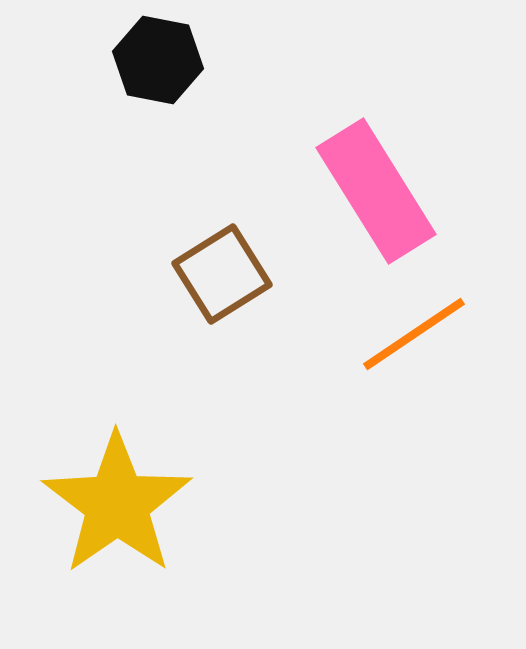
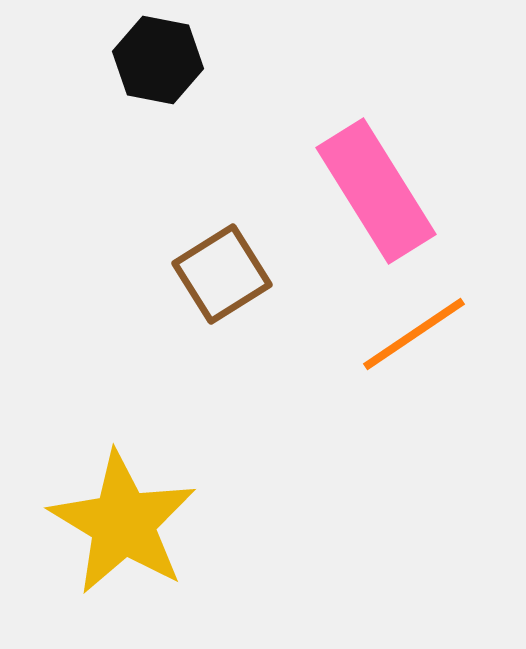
yellow star: moved 6 px right, 19 px down; rotated 6 degrees counterclockwise
